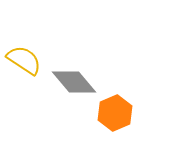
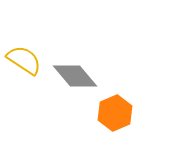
gray diamond: moved 1 px right, 6 px up
